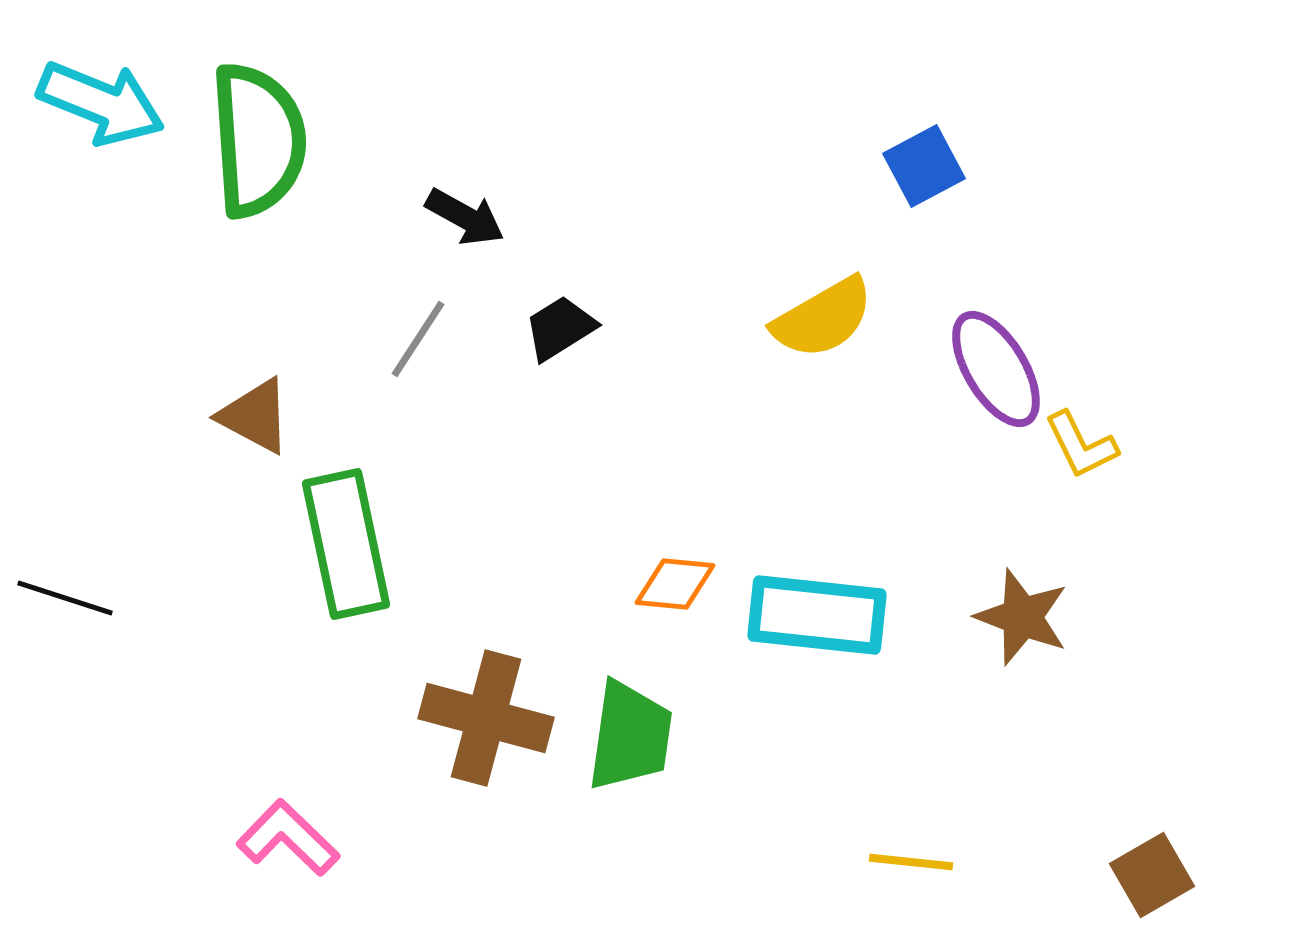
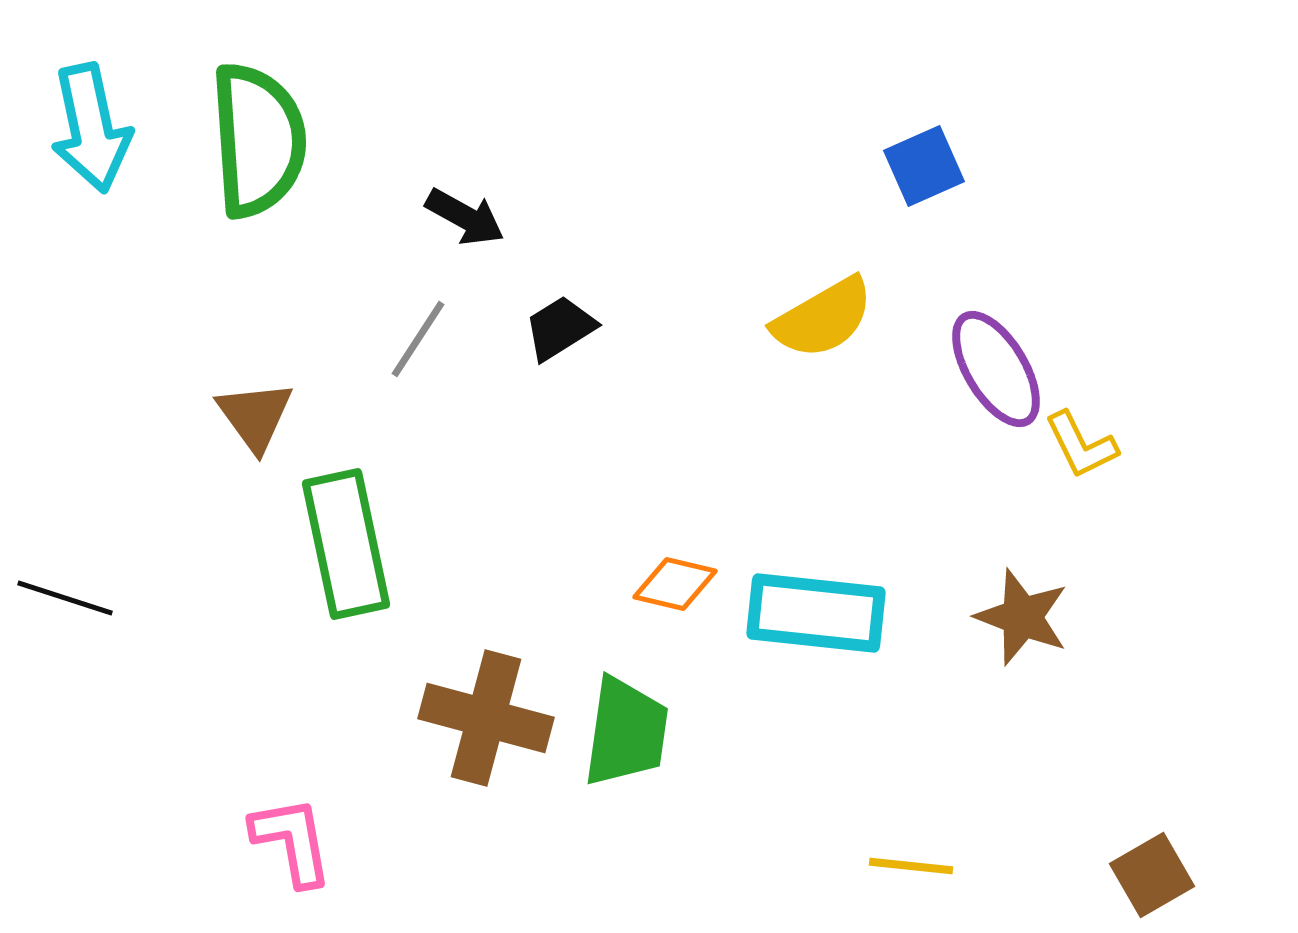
cyan arrow: moved 10 px left, 25 px down; rotated 56 degrees clockwise
blue square: rotated 4 degrees clockwise
brown triangle: rotated 26 degrees clockwise
orange diamond: rotated 8 degrees clockwise
cyan rectangle: moved 1 px left, 2 px up
green trapezoid: moved 4 px left, 4 px up
pink L-shape: moved 4 px right, 3 px down; rotated 36 degrees clockwise
yellow line: moved 4 px down
